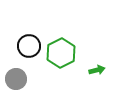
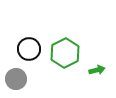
black circle: moved 3 px down
green hexagon: moved 4 px right
